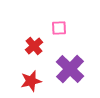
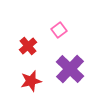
pink square: moved 2 px down; rotated 35 degrees counterclockwise
red cross: moved 6 px left
